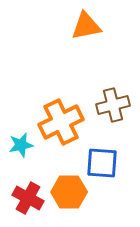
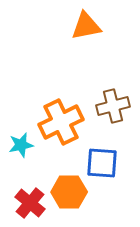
brown cross: moved 1 px down
red cross: moved 2 px right, 5 px down; rotated 12 degrees clockwise
